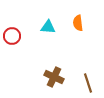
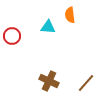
orange semicircle: moved 8 px left, 8 px up
brown cross: moved 5 px left, 4 px down
brown line: moved 2 px left; rotated 60 degrees clockwise
